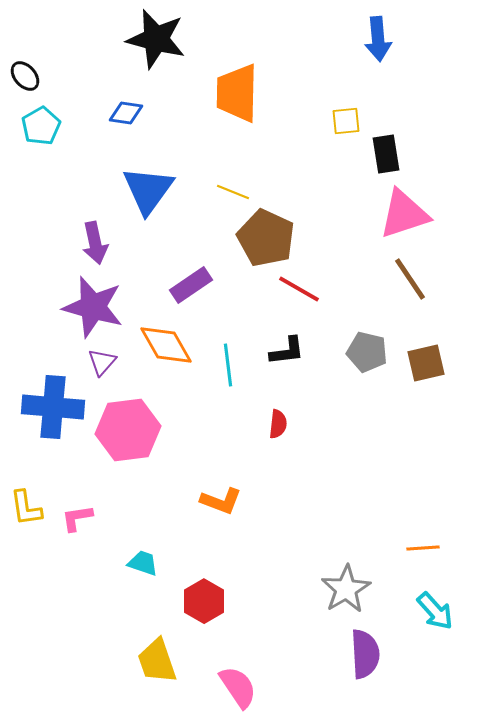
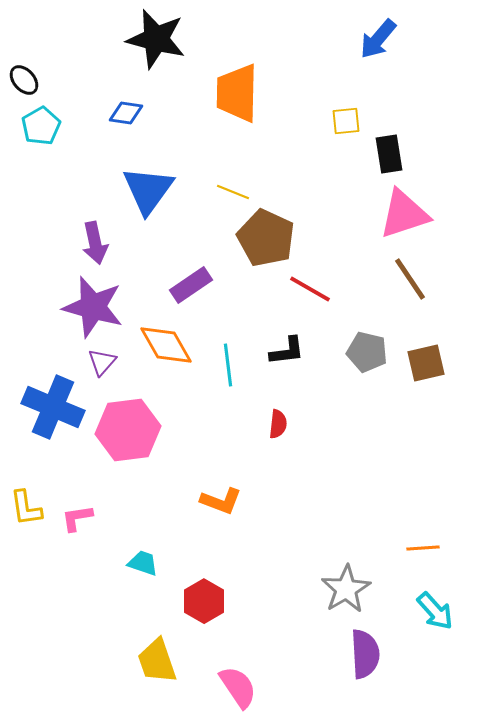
blue arrow: rotated 45 degrees clockwise
black ellipse: moved 1 px left, 4 px down
black rectangle: moved 3 px right
red line: moved 11 px right
blue cross: rotated 18 degrees clockwise
